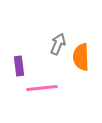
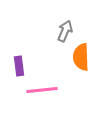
gray arrow: moved 7 px right, 13 px up
pink line: moved 2 px down
